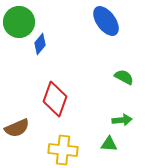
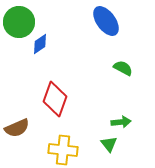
blue diamond: rotated 15 degrees clockwise
green semicircle: moved 1 px left, 9 px up
green arrow: moved 1 px left, 2 px down
green triangle: rotated 48 degrees clockwise
